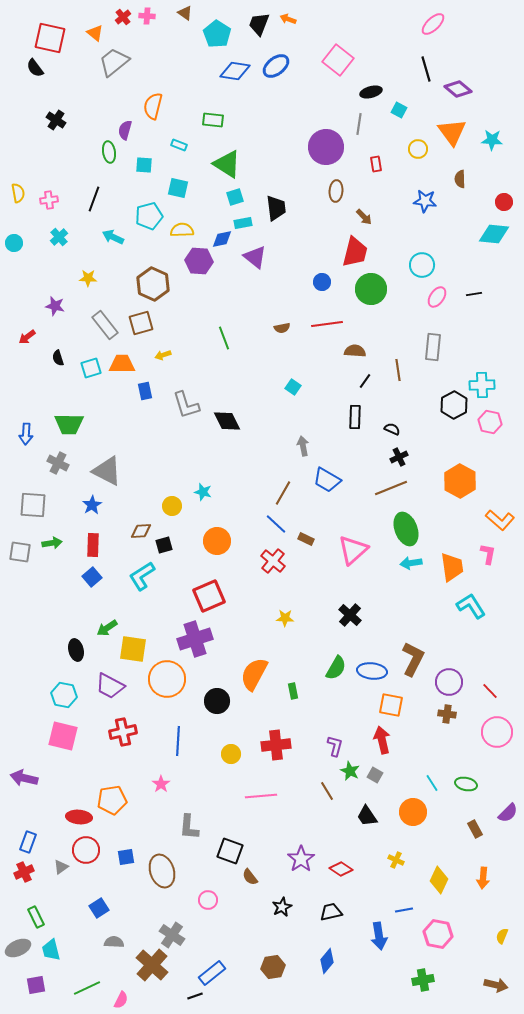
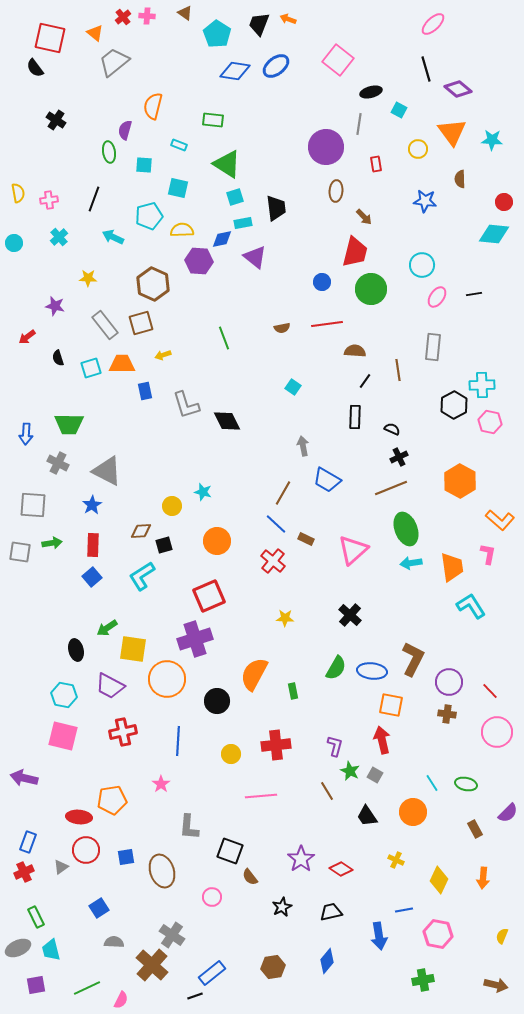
pink circle at (208, 900): moved 4 px right, 3 px up
